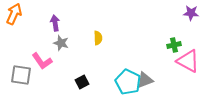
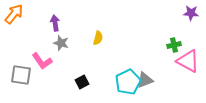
orange arrow: rotated 15 degrees clockwise
yellow semicircle: rotated 16 degrees clockwise
cyan pentagon: rotated 20 degrees clockwise
